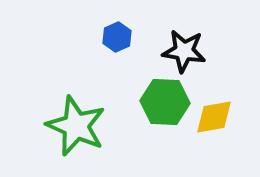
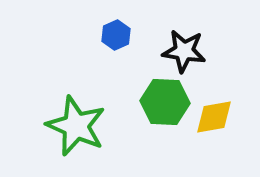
blue hexagon: moved 1 px left, 2 px up
